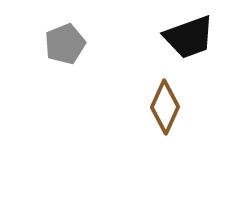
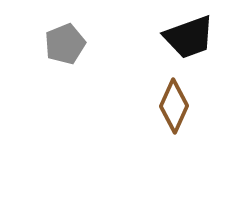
brown diamond: moved 9 px right, 1 px up
